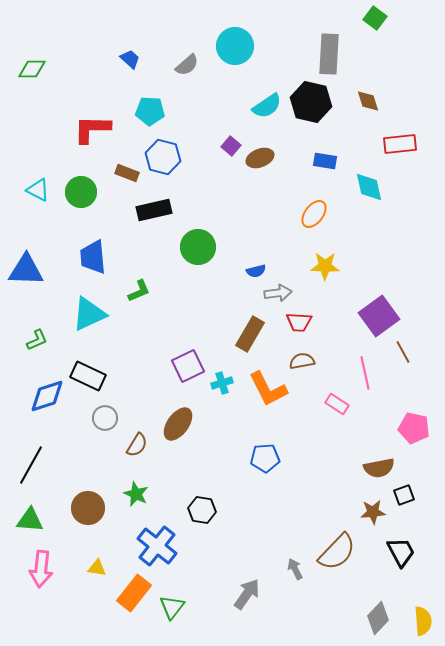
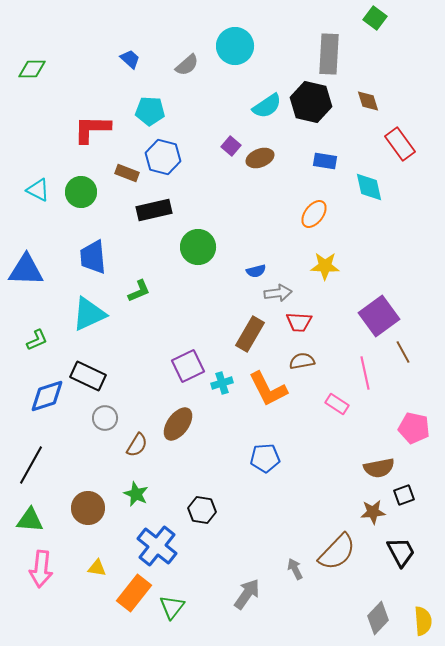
red rectangle at (400, 144): rotated 60 degrees clockwise
